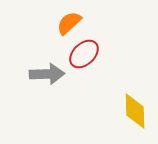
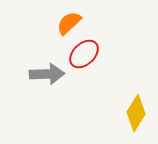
yellow diamond: moved 1 px right, 2 px down; rotated 33 degrees clockwise
